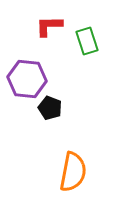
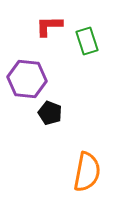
black pentagon: moved 5 px down
orange semicircle: moved 14 px right
